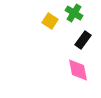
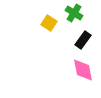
yellow square: moved 1 px left, 2 px down
pink diamond: moved 5 px right
